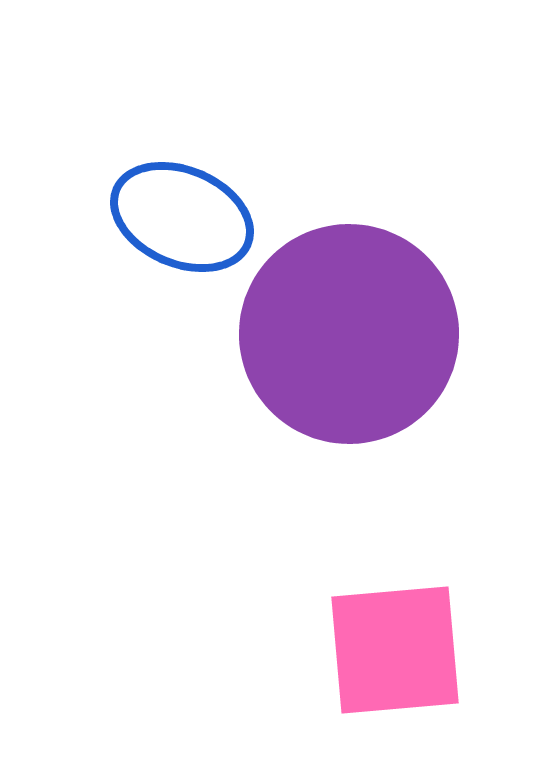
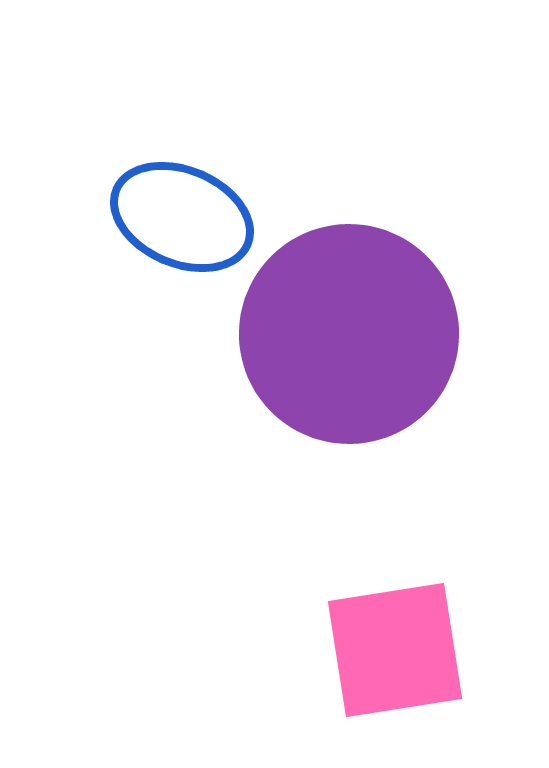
pink square: rotated 4 degrees counterclockwise
